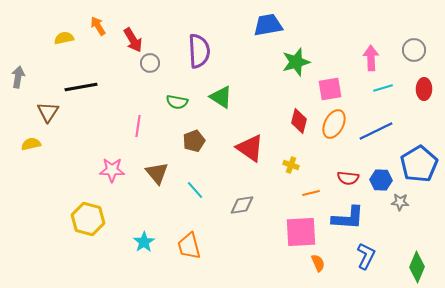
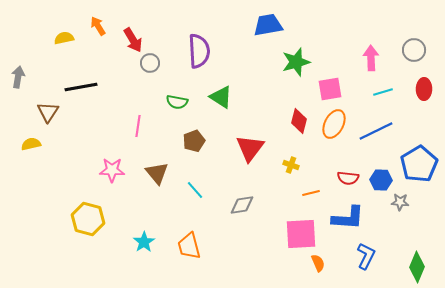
cyan line at (383, 88): moved 4 px down
red triangle at (250, 148): rotated 32 degrees clockwise
pink square at (301, 232): moved 2 px down
